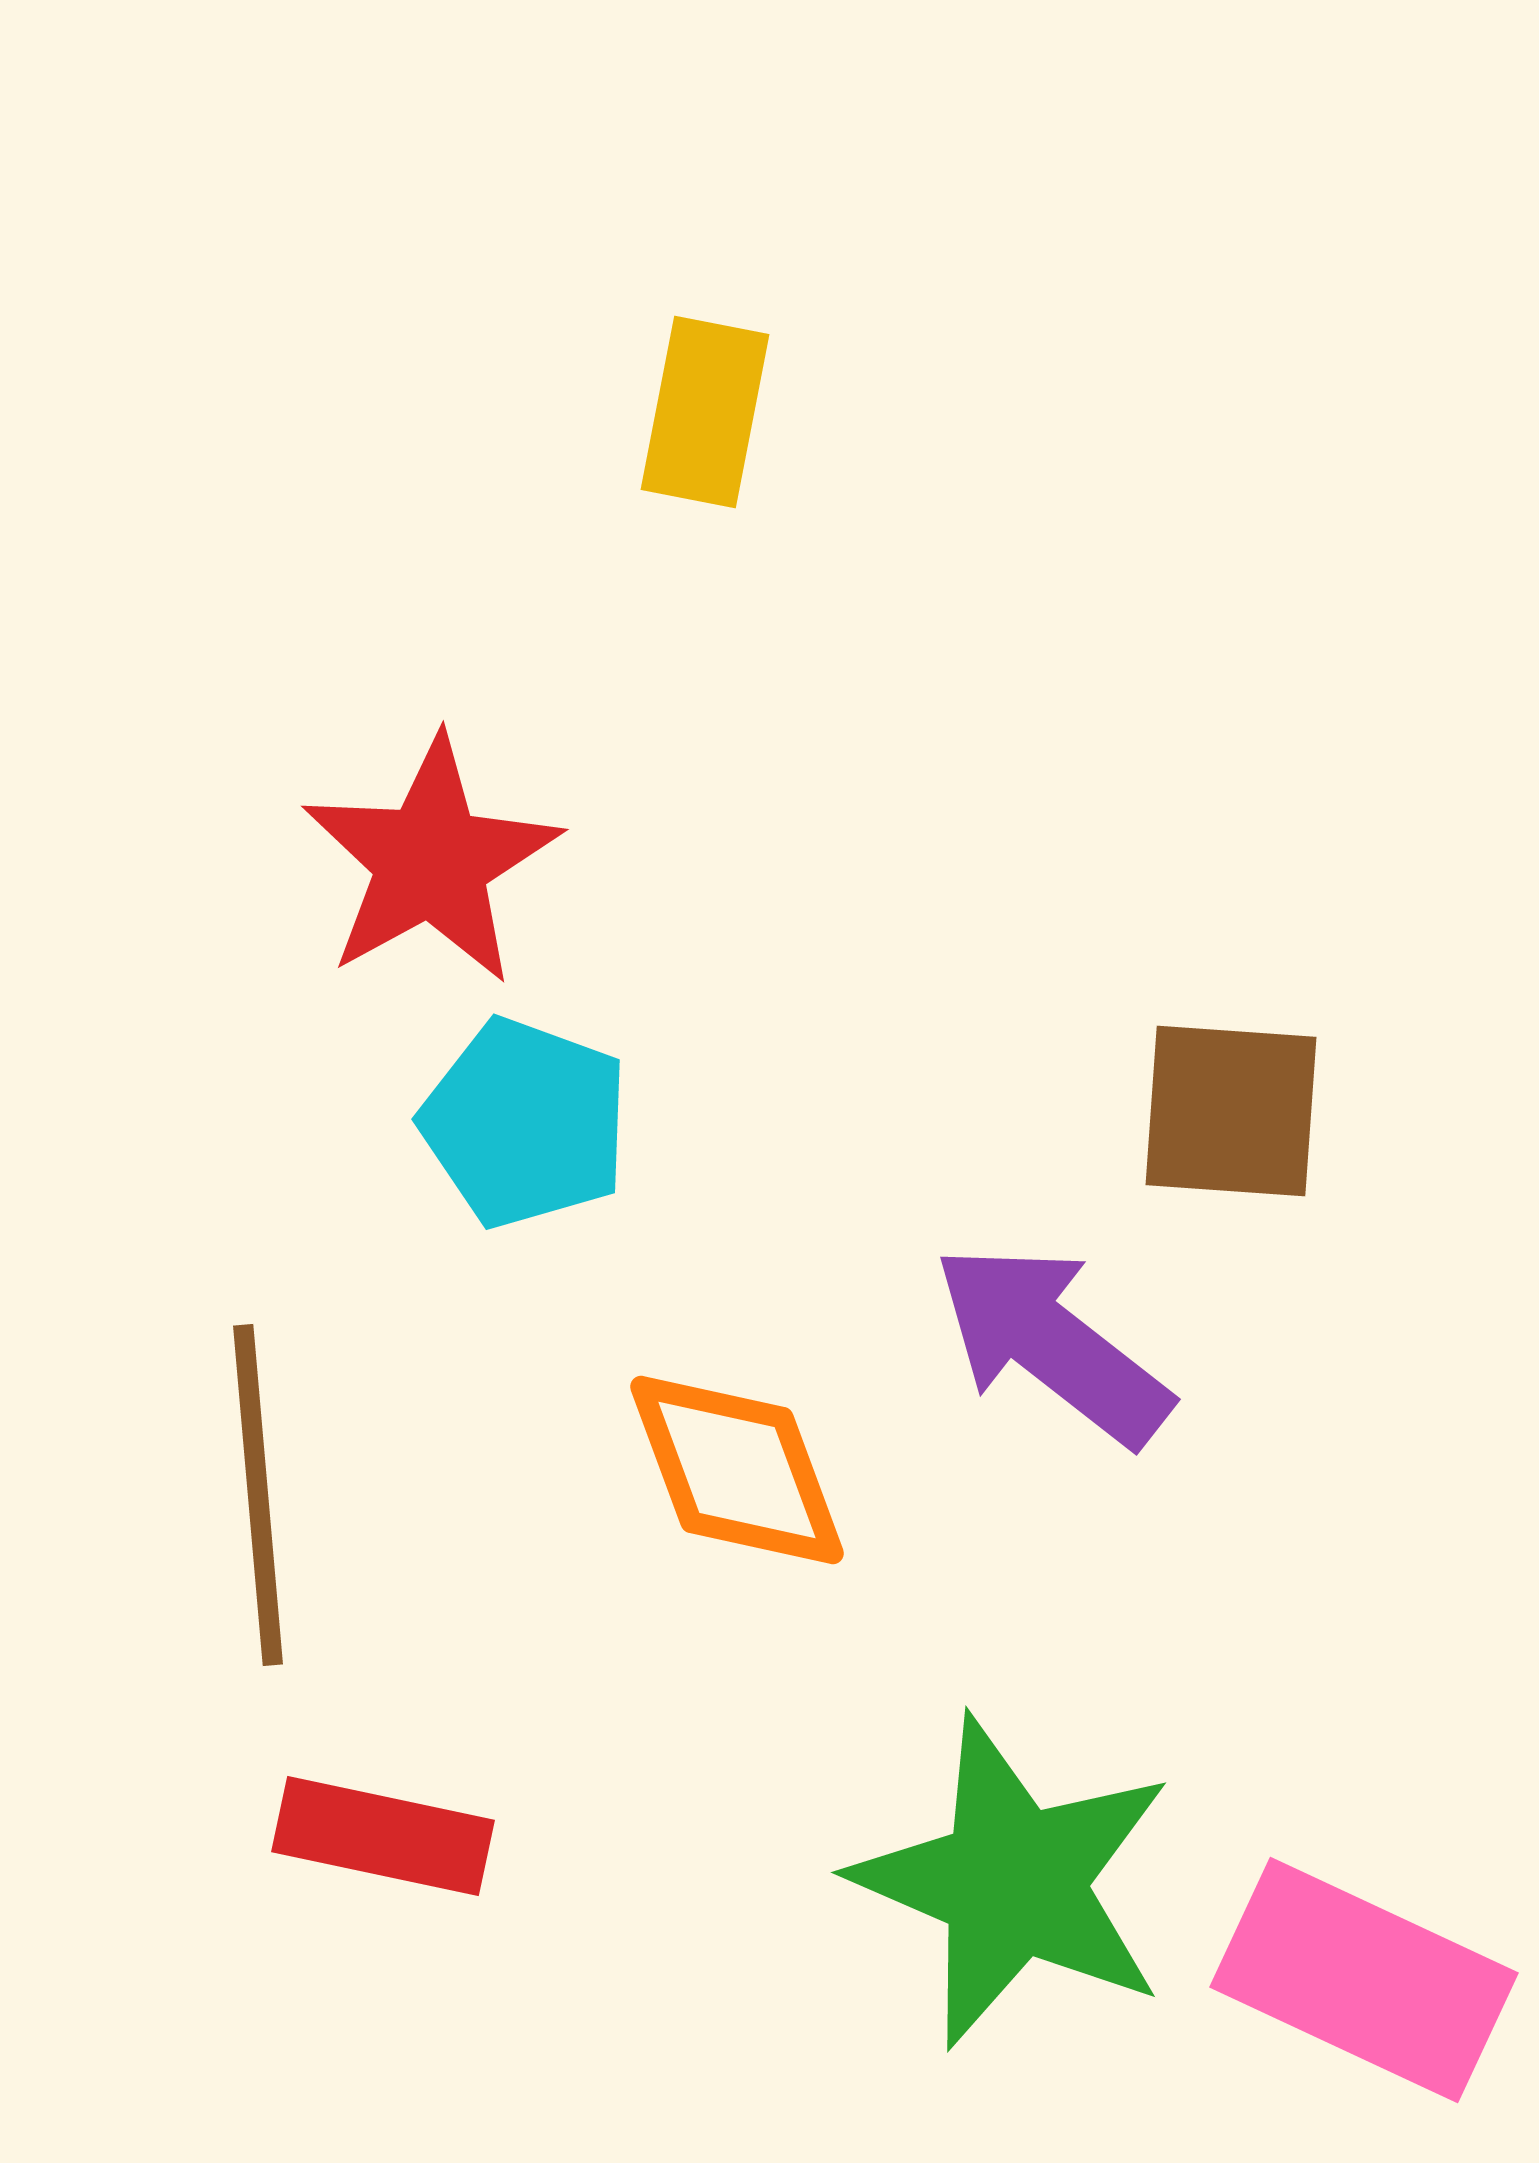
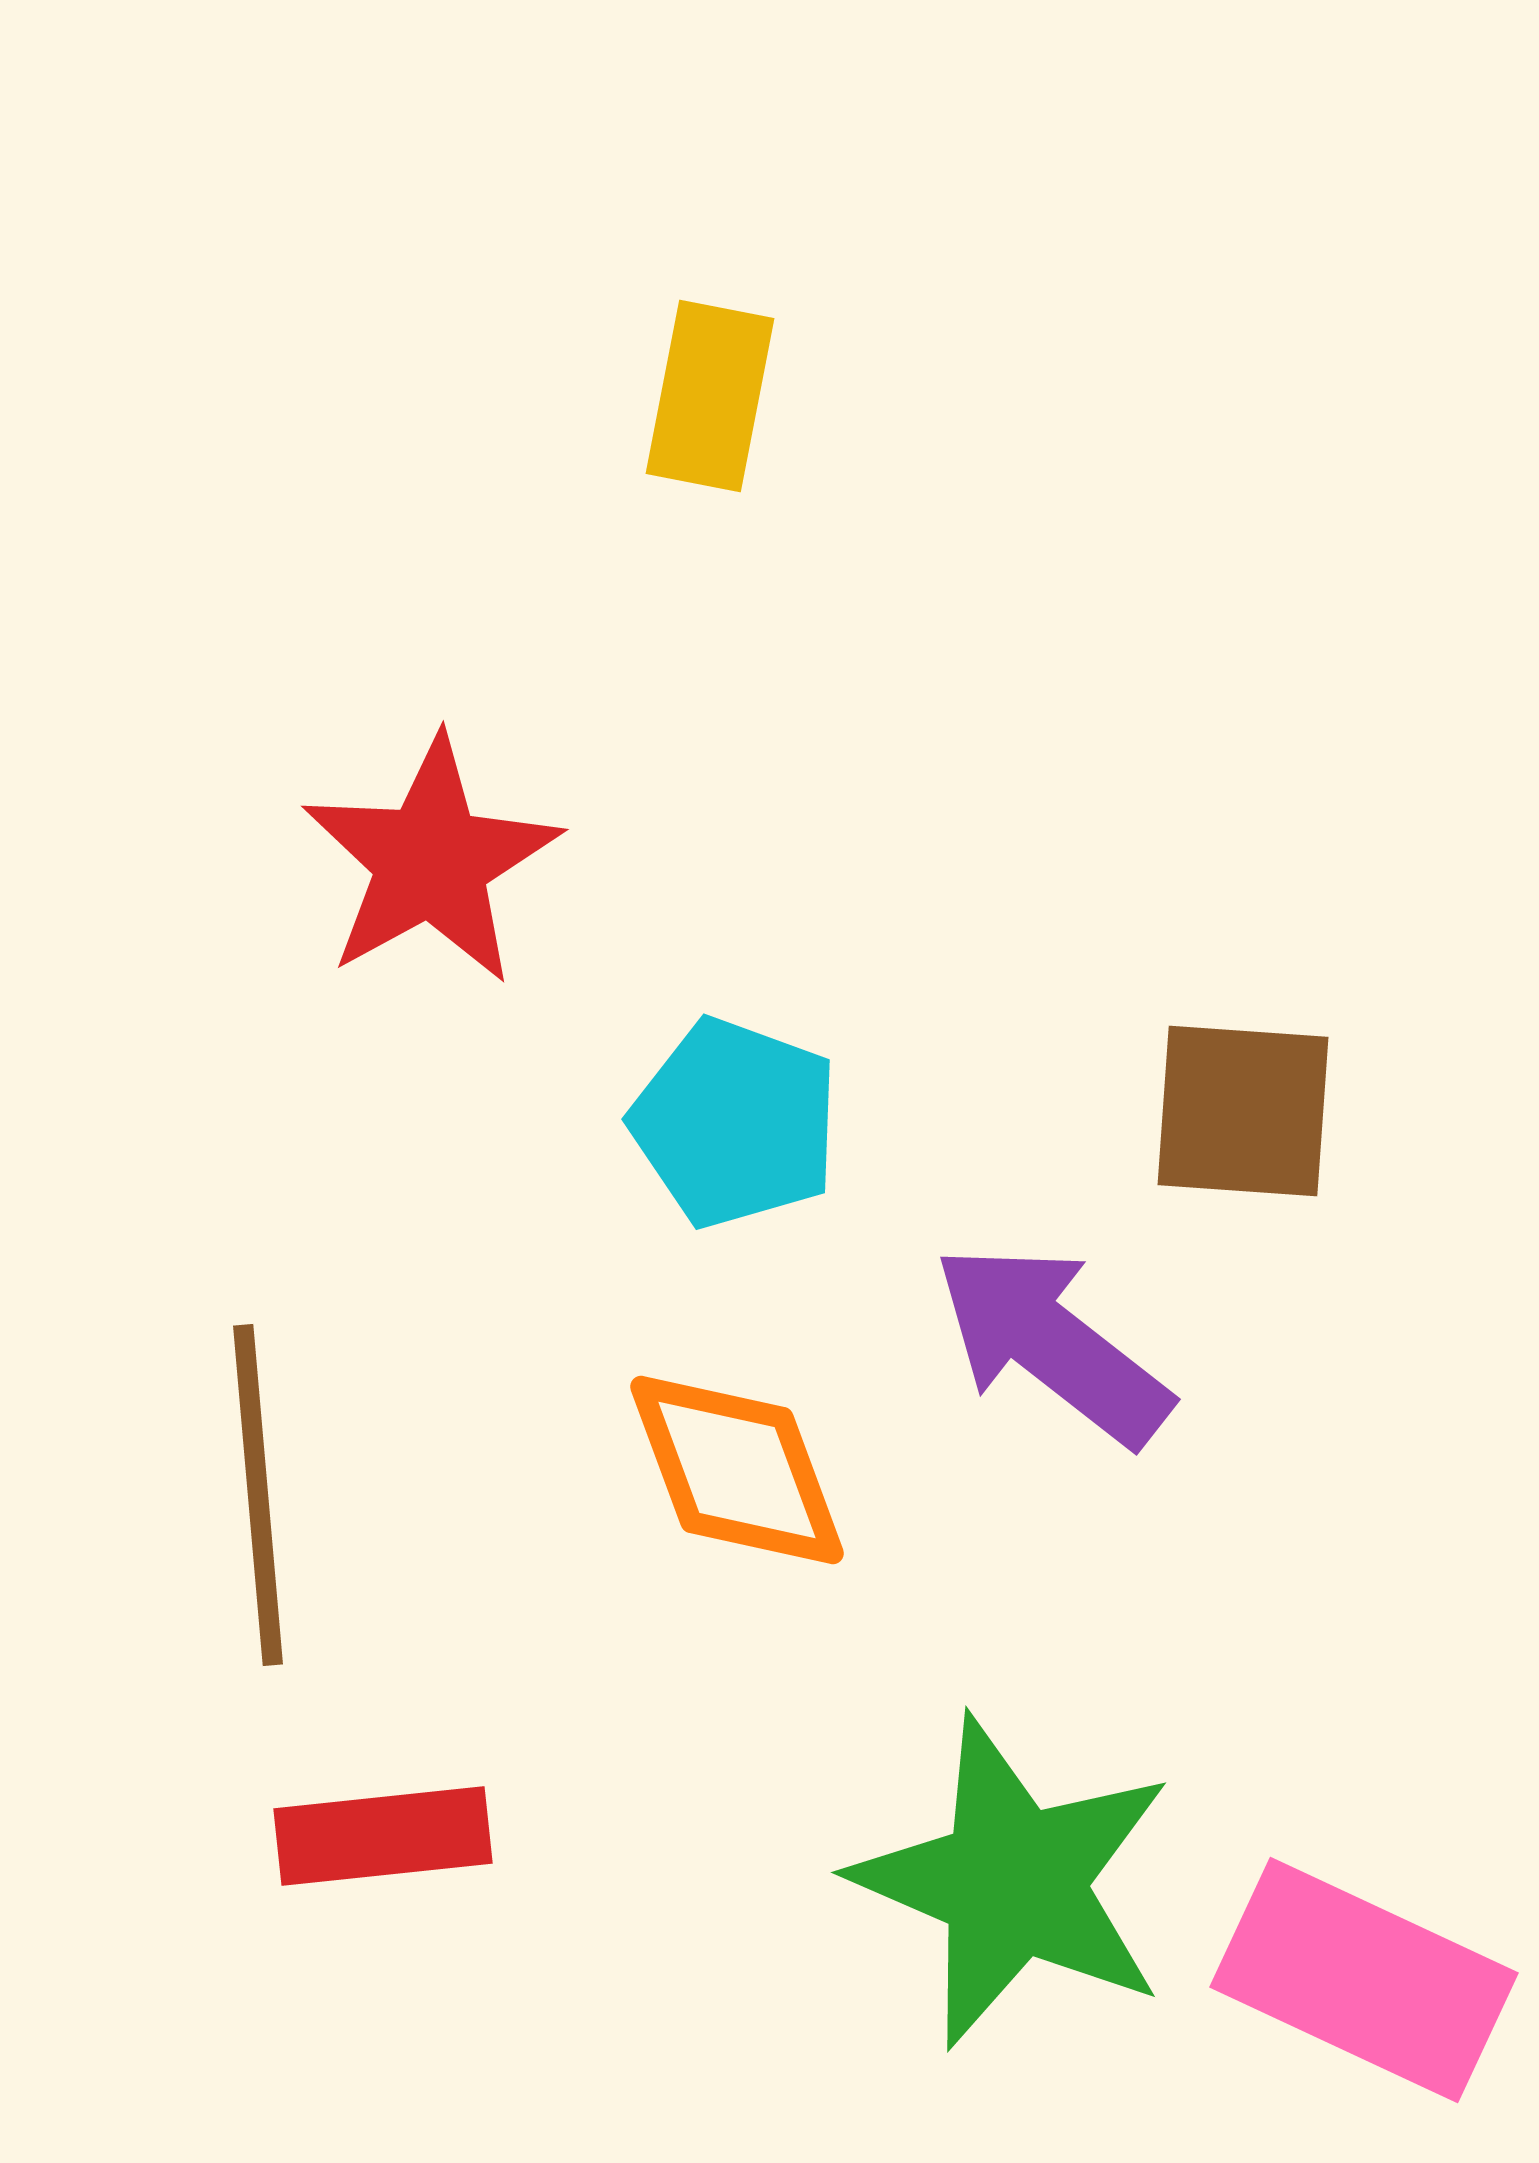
yellow rectangle: moved 5 px right, 16 px up
brown square: moved 12 px right
cyan pentagon: moved 210 px right
red rectangle: rotated 18 degrees counterclockwise
